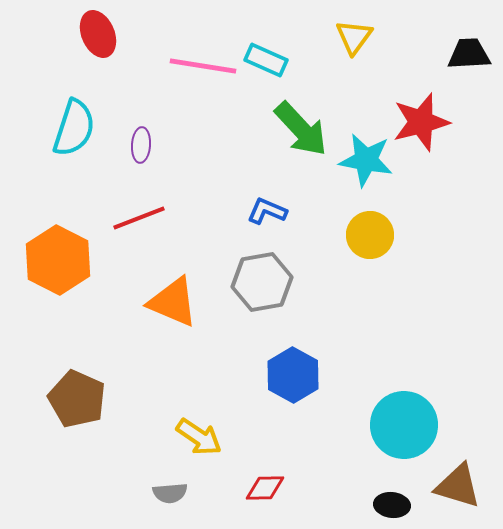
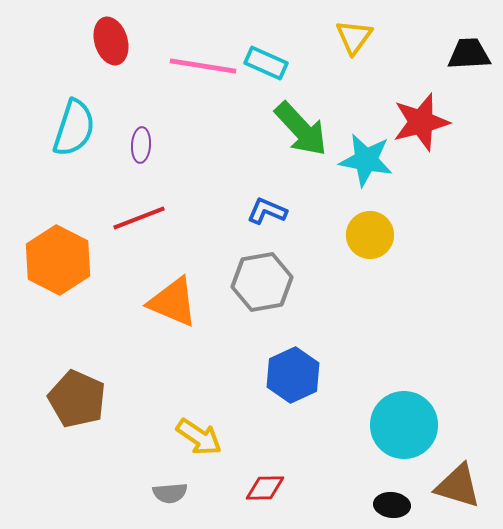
red ellipse: moved 13 px right, 7 px down; rotated 6 degrees clockwise
cyan rectangle: moved 3 px down
blue hexagon: rotated 6 degrees clockwise
